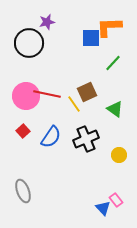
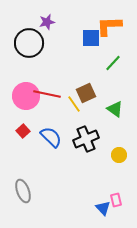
orange L-shape: moved 1 px up
brown square: moved 1 px left, 1 px down
blue semicircle: rotated 80 degrees counterclockwise
pink rectangle: rotated 24 degrees clockwise
